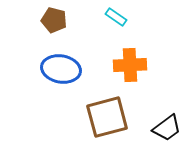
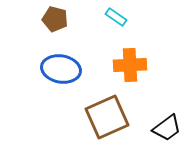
brown pentagon: moved 1 px right, 1 px up
brown square: rotated 9 degrees counterclockwise
